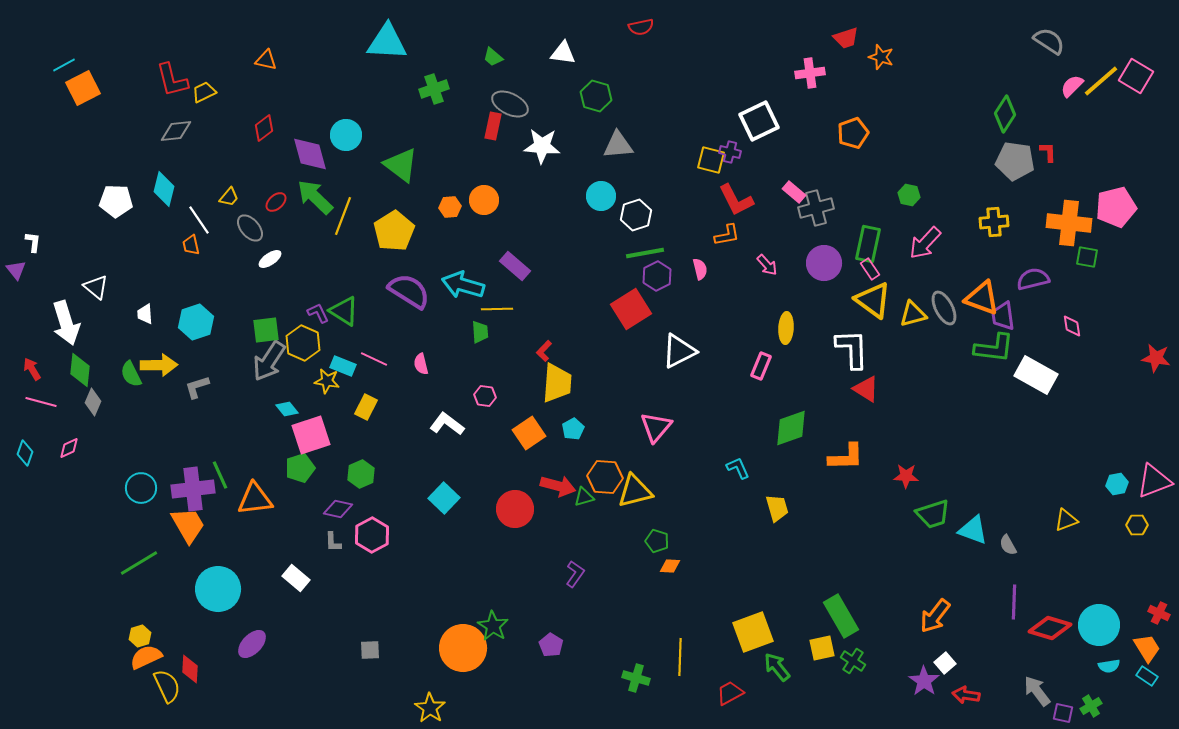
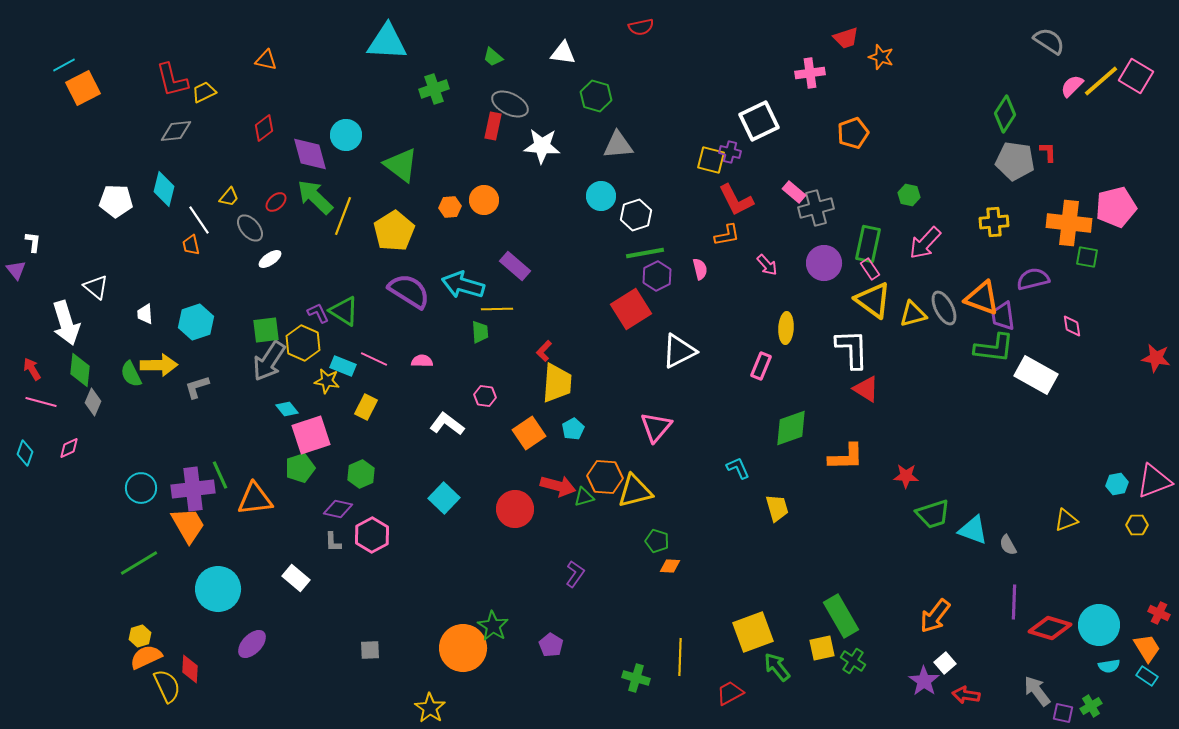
pink semicircle at (421, 364): moved 1 px right, 3 px up; rotated 105 degrees clockwise
